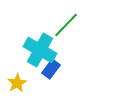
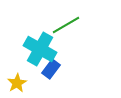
green line: rotated 16 degrees clockwise
cyan cross: moved 1 px up
